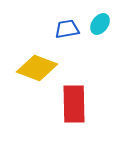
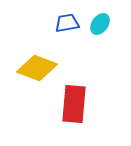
blue trapezoid: moved 6 px up
red rectangle: rotated 6 degrees clockwise
